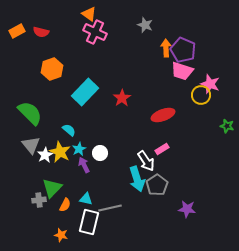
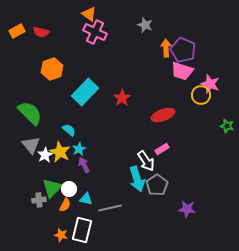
white circle: moved 31 px left, 36 px down
white rectangle: moved 7 px left, 8 px down
